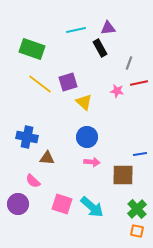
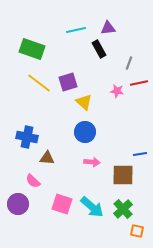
black rectangle: moved 1 px left, 1 px down
yellow line: moved 1 px left, 1 px up
blue circle: moved 2 px left, 5 px up
green cross: moved 14 px left
